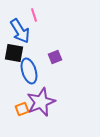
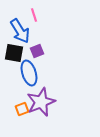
purple square: moved 18 px left, 6 px up
blue ellipse: moved 2 px down
